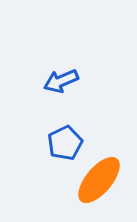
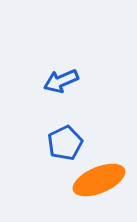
orange ellipse: rotated 27 degrees clockwise
